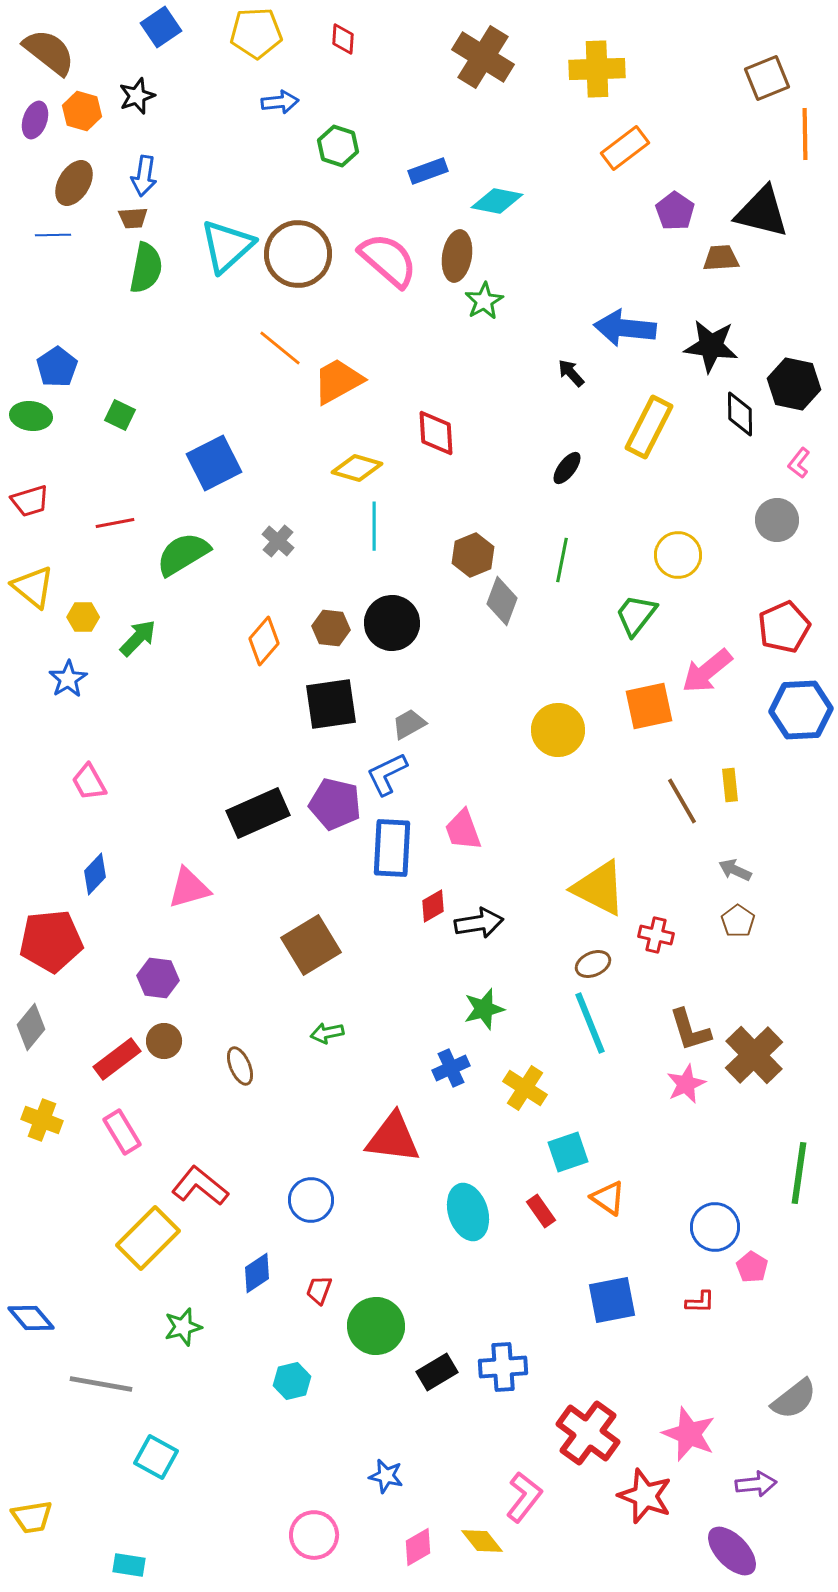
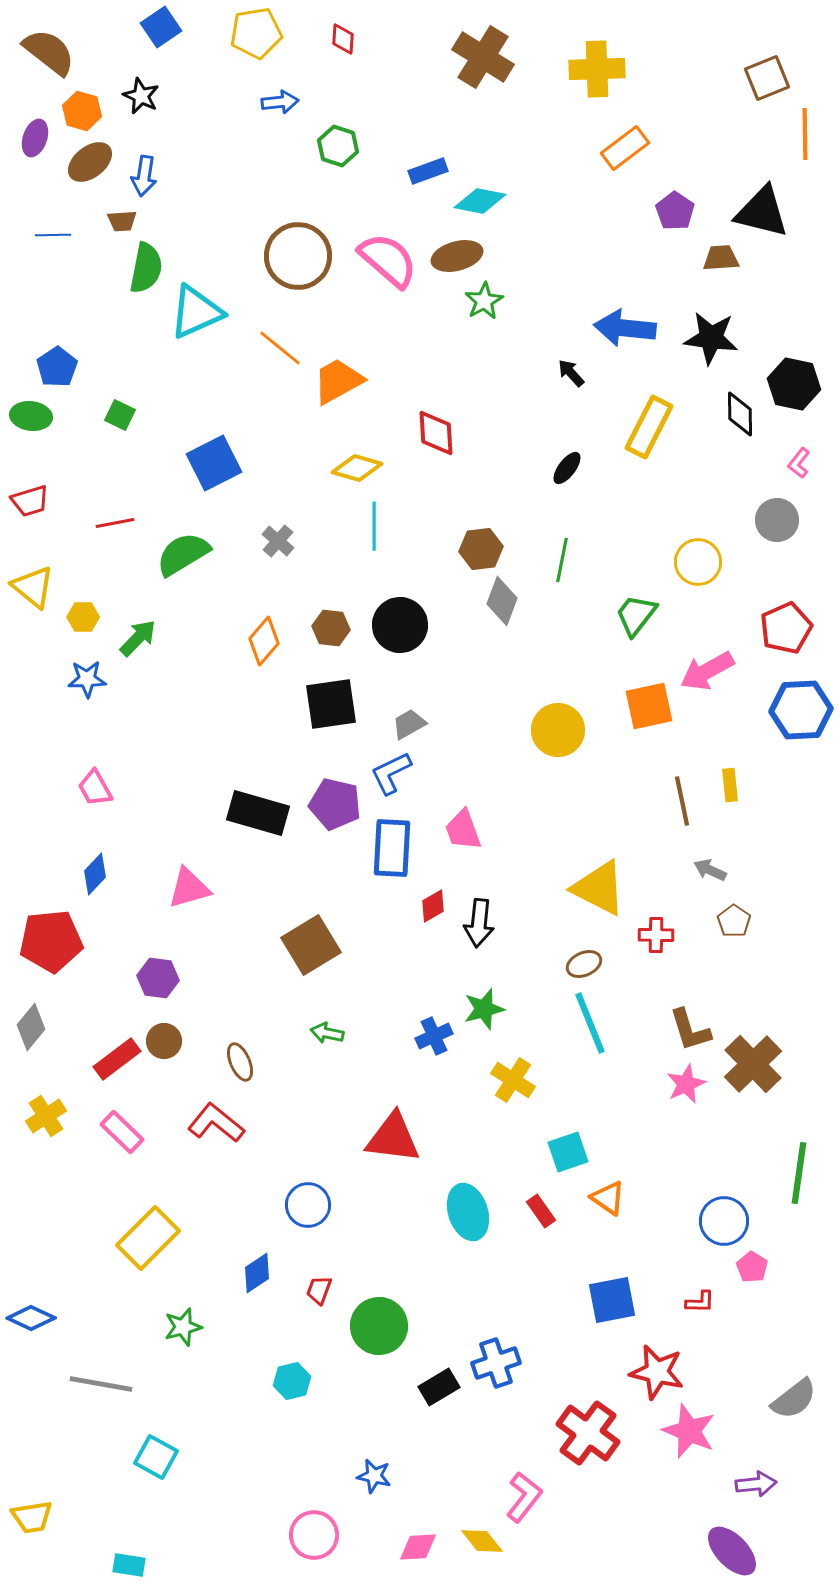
yellow pentagon at (256, 33): rotated 6 degrees counterclockwise
black star at (137, 96): moved 4 px right; rotated 27 degrees counterclockwise
purple ellipse at (35, 120): moved 18 px down
brown ellipse at (74, 183): moved 16 px right, 21 px up; rotated 21 degrees clockwise
cyan diamond at (497, 201): moved 17 px left
brown trapezoid at (133, 218): moved 11 px left, 3 px down
cyan triangle at (227, 246): moved 31 px left, 66 px down; rotated 18 degrees clockwise
brown circle at (298, 254): moved 2 px down
brown ellipse at (457, 256): rotated 66 degrees clockwise
black star at (711, 346): moved 8 px up
brown hexagon at (473, 555): moved 8 px right, 6 px up; rotated 15 degrees clockwise
yellow circle at (678, 555): moved 20 px right, 7 px down
black circle at (392, 623): moved 8 px right, 2 px down
red pentagon at (784, 627): moved 2 px right, 1 px down
pink arrow at (707, 671): rotated 10 degrees clockwise
blue star at (68, 679): moved 19 px right; rotated 30 degrees clockwise
blue L-shape at (387, 774): moved 4 px right, 1 px up
pink trapezoid at (89, 782): moved 6 px right, 6 px down
brown line at (682, 801): rotated 18 degrees clockwise
black rectangle at (258, 813): rotated 40 degrees clockwise
gray arrow at (735, 870): moved 25 px left
brown pentagon at (738, 921): moved 4 px left
black arrow at (479, 923): rotated 105 degrees clockwise
red cross at (656, 935): rotated 12 degrees counterclockwise
brown ellipse at (593, 964): moved 9 px left
green arrow at (327, 1033): rotated 24 degrees clockwise
brown cross at (754, 1055): moved 1 px left, 9 px down
brown ellipse at (240, 1066): moved 4 px up
blue cross at (451, 1068): moved 17 px left, 32 px up
yellow cross at (525, 1088): moved 12 px left, 8 px up
yellow cross at (42, 1120): moved 4 px right, 4 px up; rotated 36 degrees clockwise
pink rectangle at (122, 1132): rotated 15 degrees counterclockwise
red L-shape at (200, 1186): moved 16 px right, 63 px up
blue circle at (311, 1200): moved 3 px left, 5 px down
blue circle at (715, 1227): moved 9 px right, 6 px up
blue diamond at (31, 1318): rotated 24 degrees counterclockwise
green circle at (376, 1326): moved 3 px right
blue cross at (503, 1367): moved 7 px left, 4 px up; rotated 15 degrees counterclockwise
black rectangle at (437, 1372): moved 2 px right, 15 px down
pink star at (689, 1434): moved 3 px up
blue star at (386, 1476): moved 12 px left
red star at (645, 1496): moved 12 px right, 124 px up; rotated 8 degrees counterclockwise
pink diamond at (418, 1547): rotated 27 degrees clockwise
